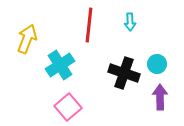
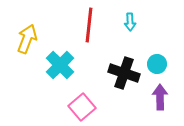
cyan cross: rotated 12 degrees counterclockwise
pink square: moved 14 px right
